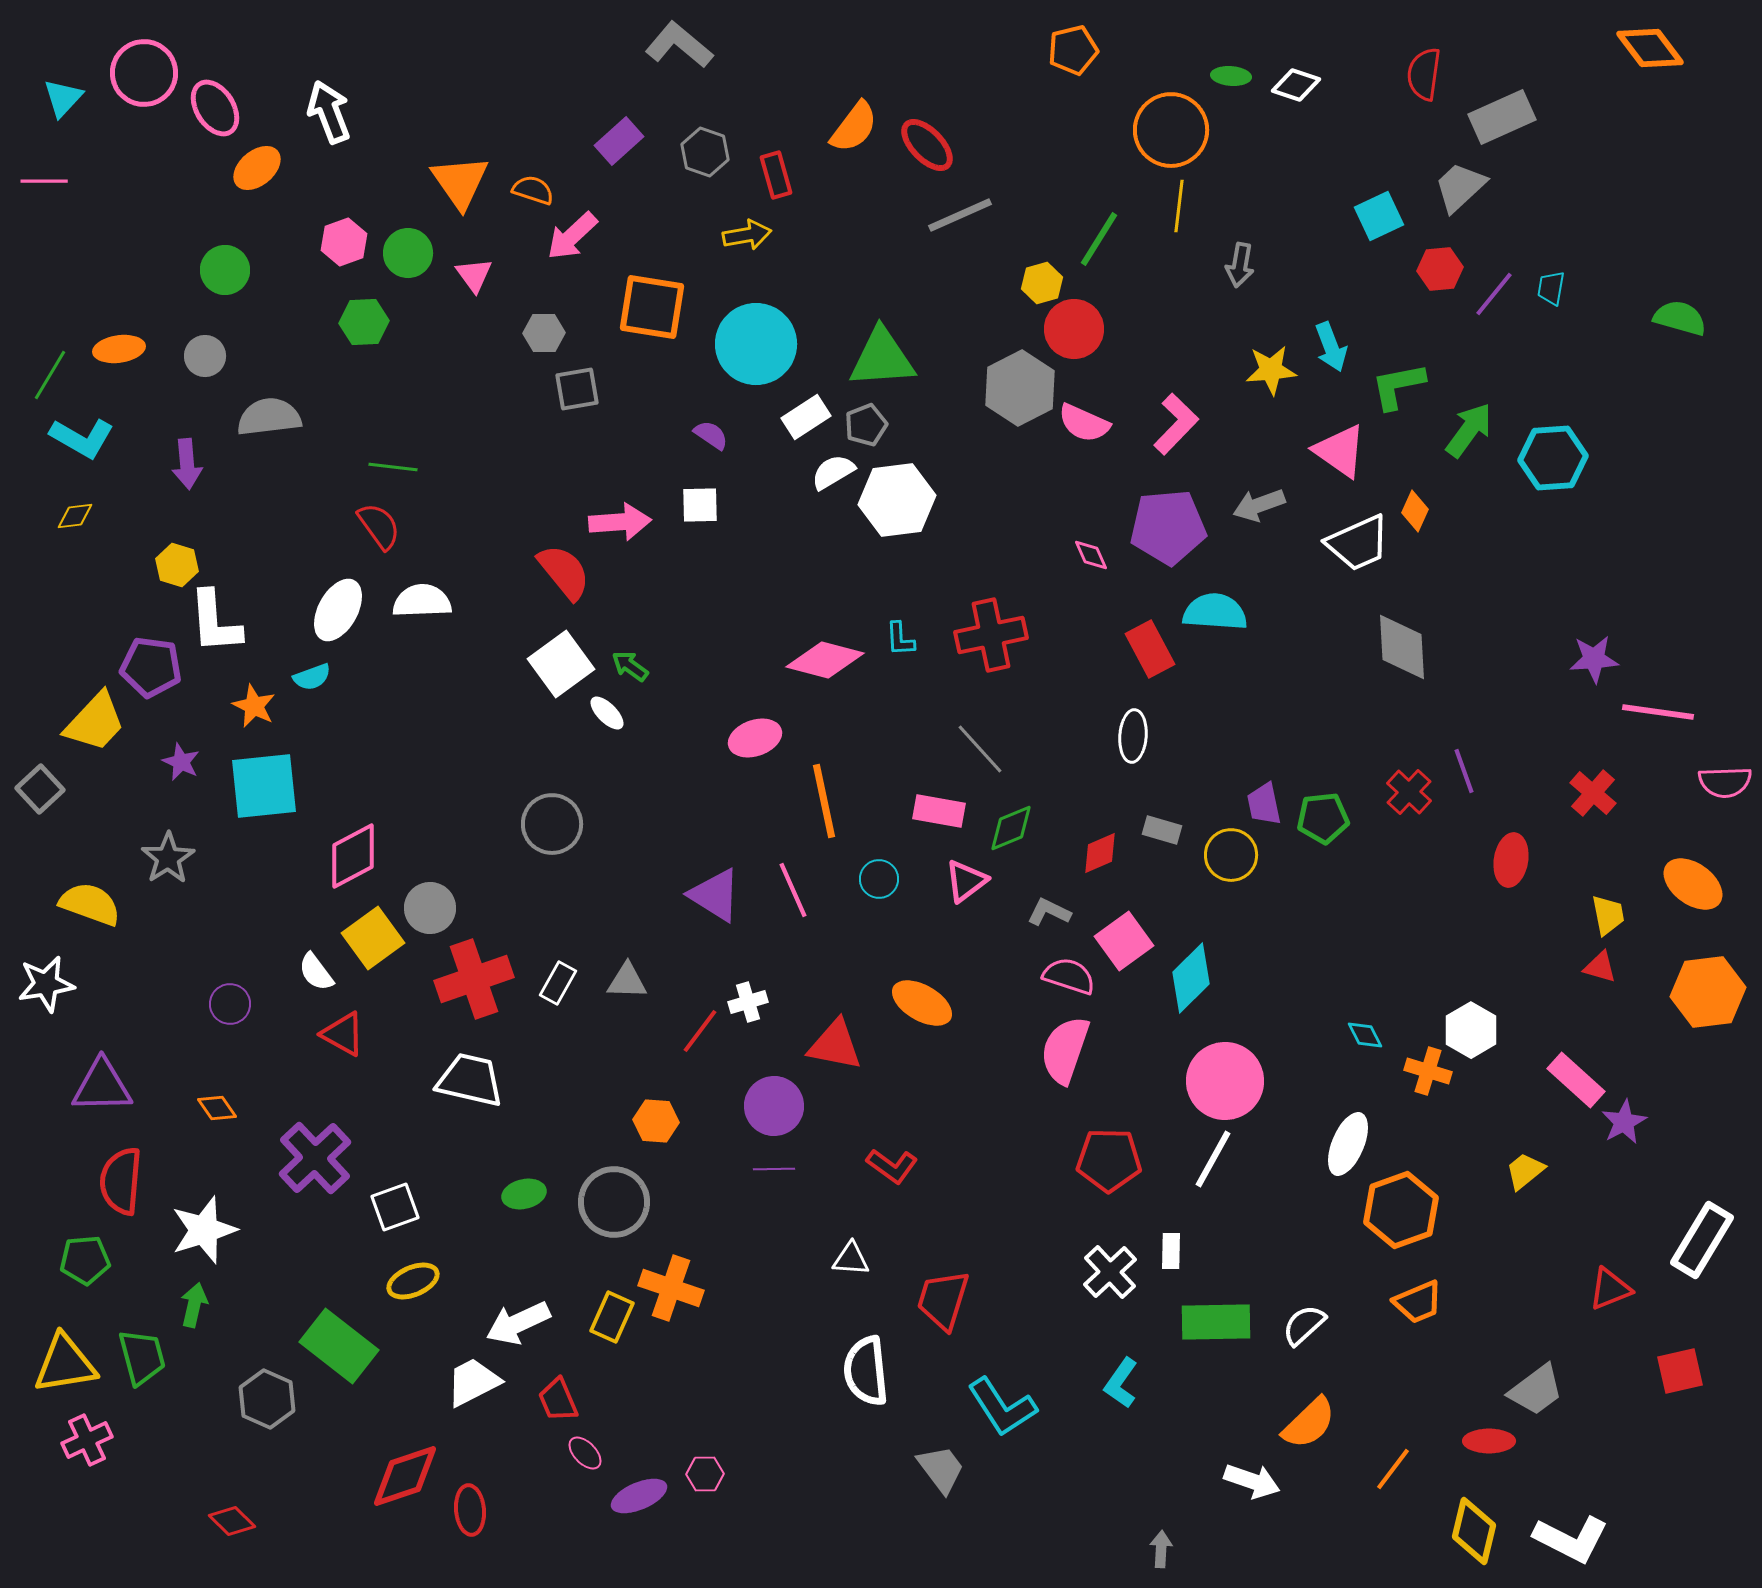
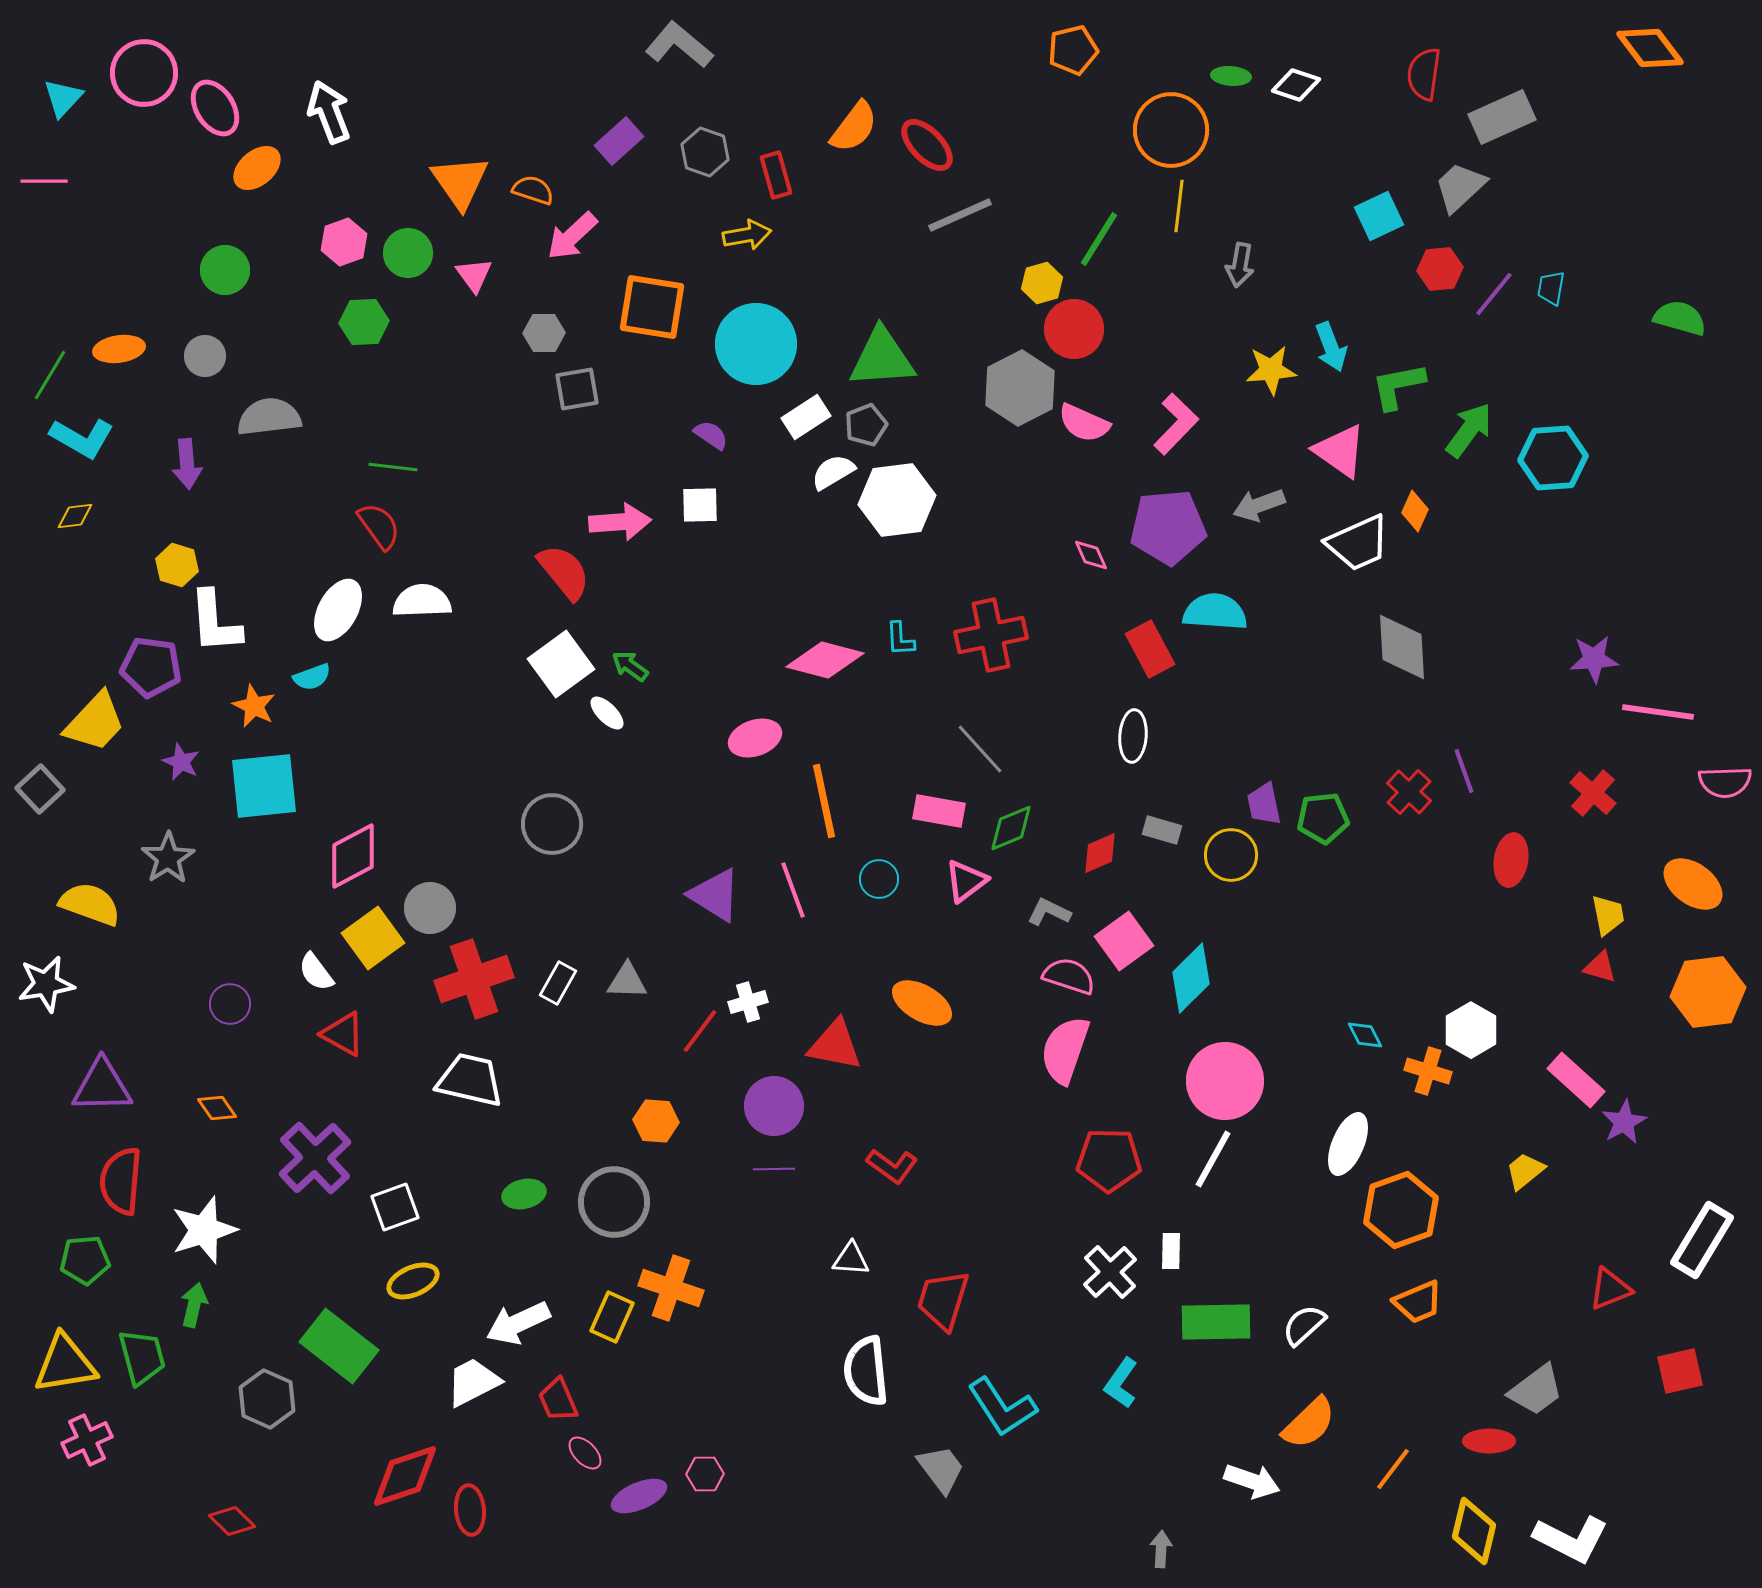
pink line at (793, 890): rotated 4 degrees clockwise
